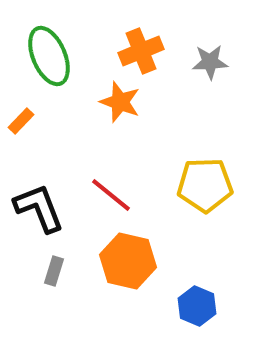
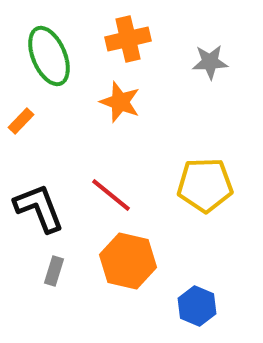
orange cross: moved 13 px left, 12 px up; rotated 9 degrees clockwise
